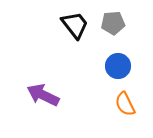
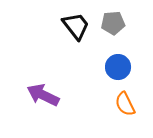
black trapezoid: moved 1 px right, 1 px down
blue circle: moved 1 px down
